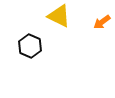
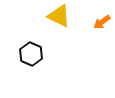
black hexagon: moved 1 px right, 8 px down
